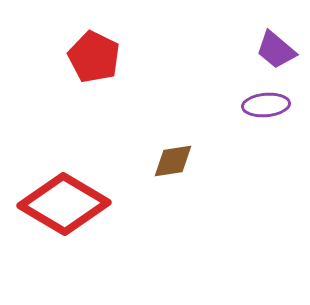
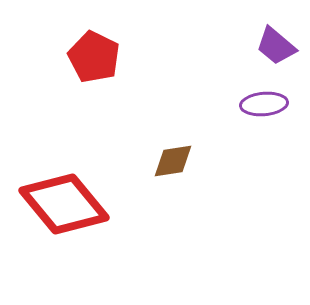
purple trapezoid: moved 4 px up
purple ellipse: moved 2 px left, 1 px up
red diamond: rotated 20 degrees clockwise
